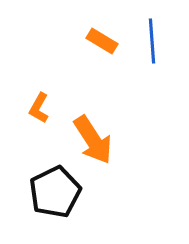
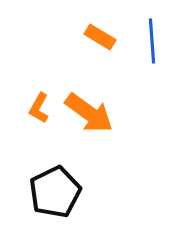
orange rectangle: moved 2 px left, 4 px up
orange arrow: moved 4 px left, 27 px up; rotated 21 degrees counterclockwise
